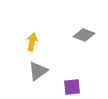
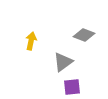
yellow arrow: moved 1 px left, 1 px up
gray triangle: moved 25 px right, 9 px up
